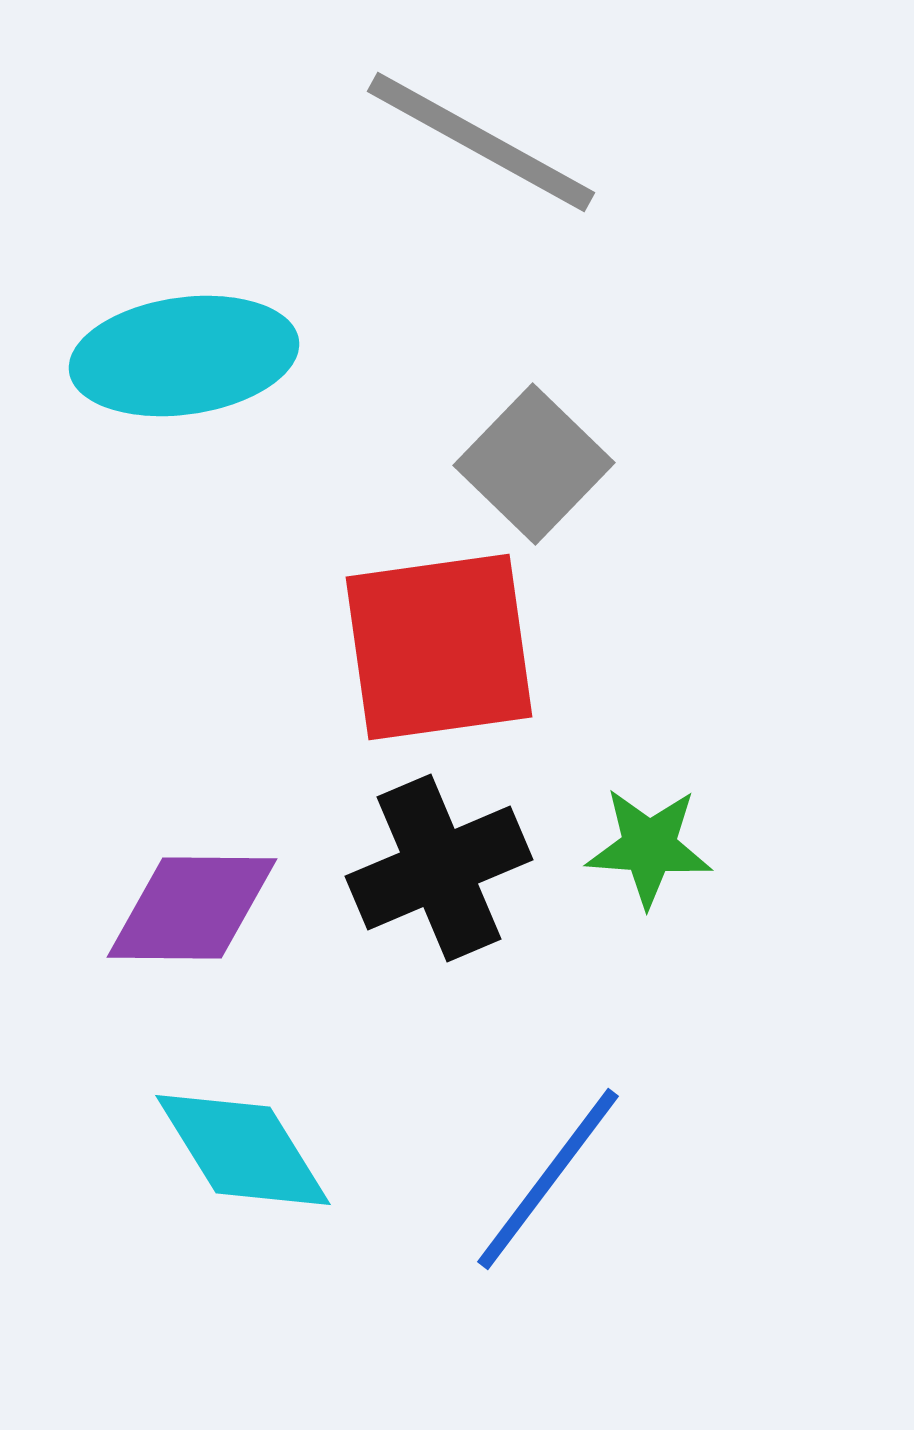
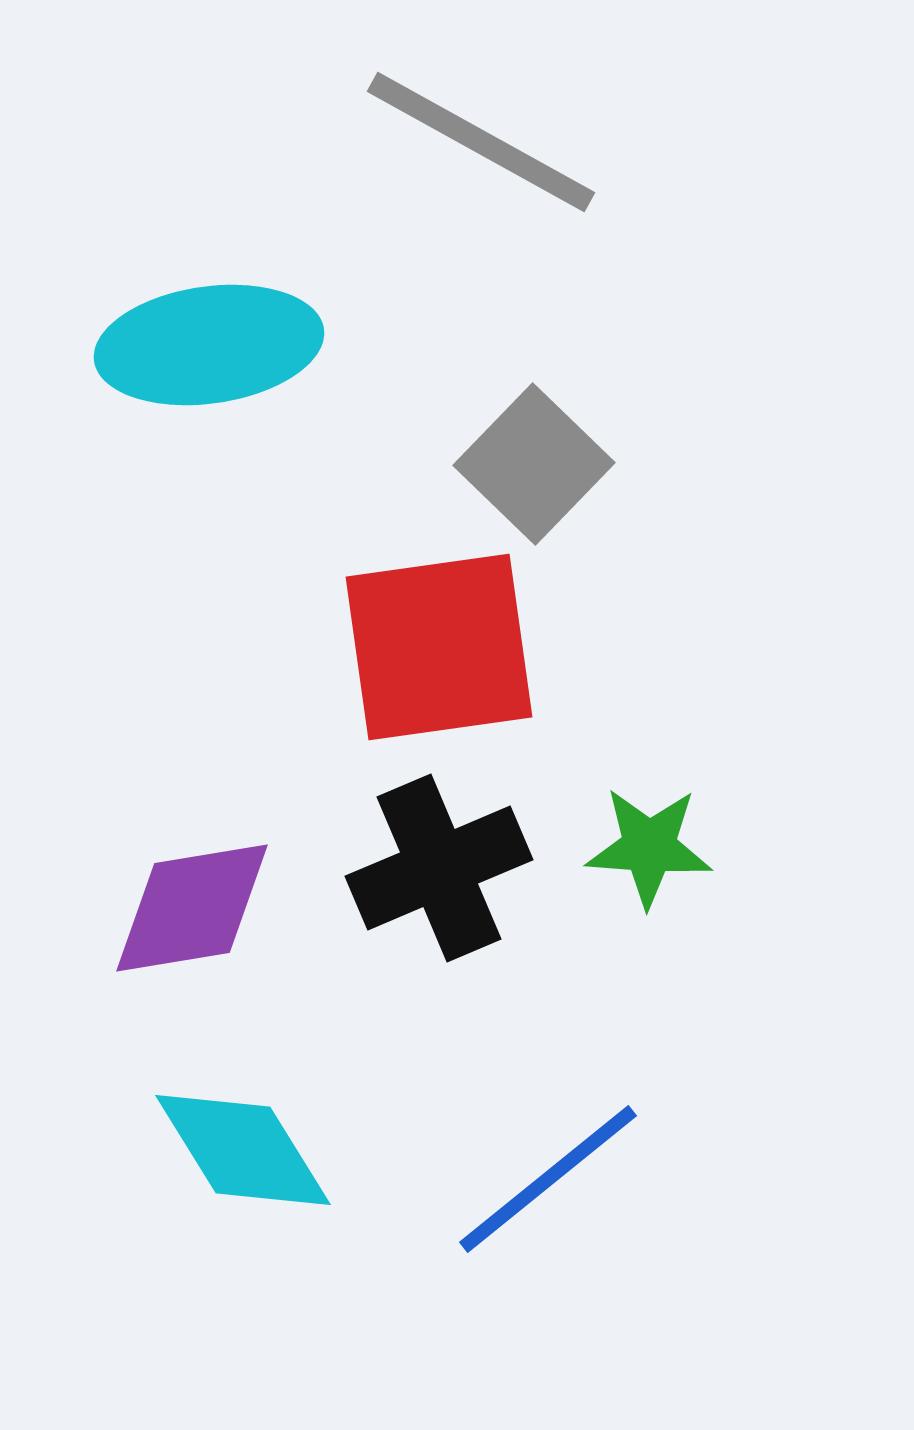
cyan ellipse: moved 25 px right, 11 px up
purple diamond: rotated 10 degrees counterclockwise
blue line: rotated 14 degrees clockwise
